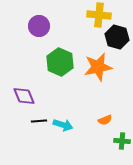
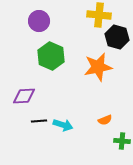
purple circle: moved 5 px up
green hexagon: moved 9 px left, 6 px up
purple diamond: rotated 70 degrees counterclockwise
